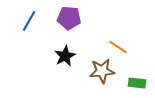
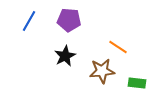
purple pentagon: moved 2 px down
